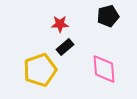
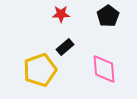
black pentagon: rotated 20 degrees counterclockwise
red star: moved 1 px right, 10 px up
